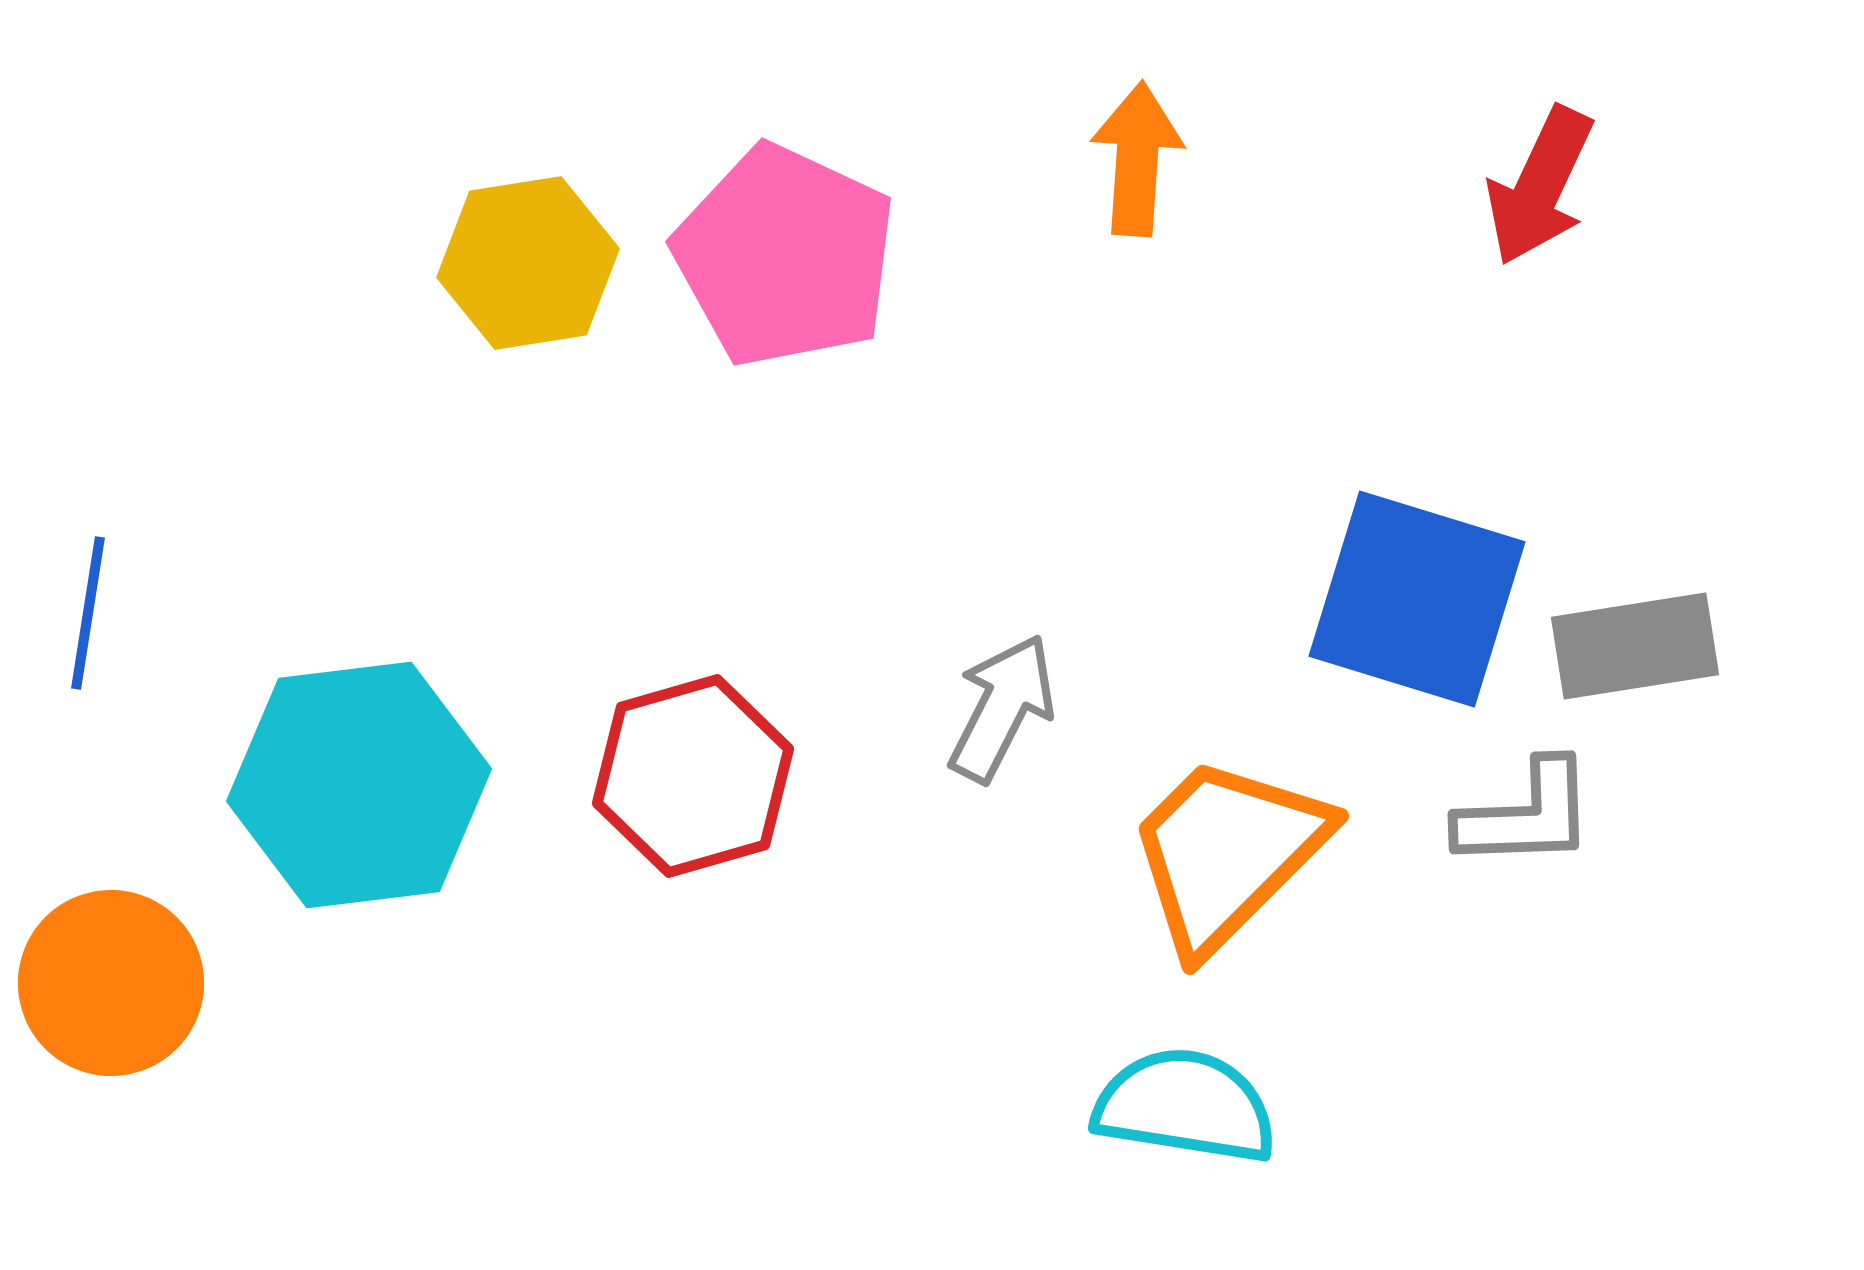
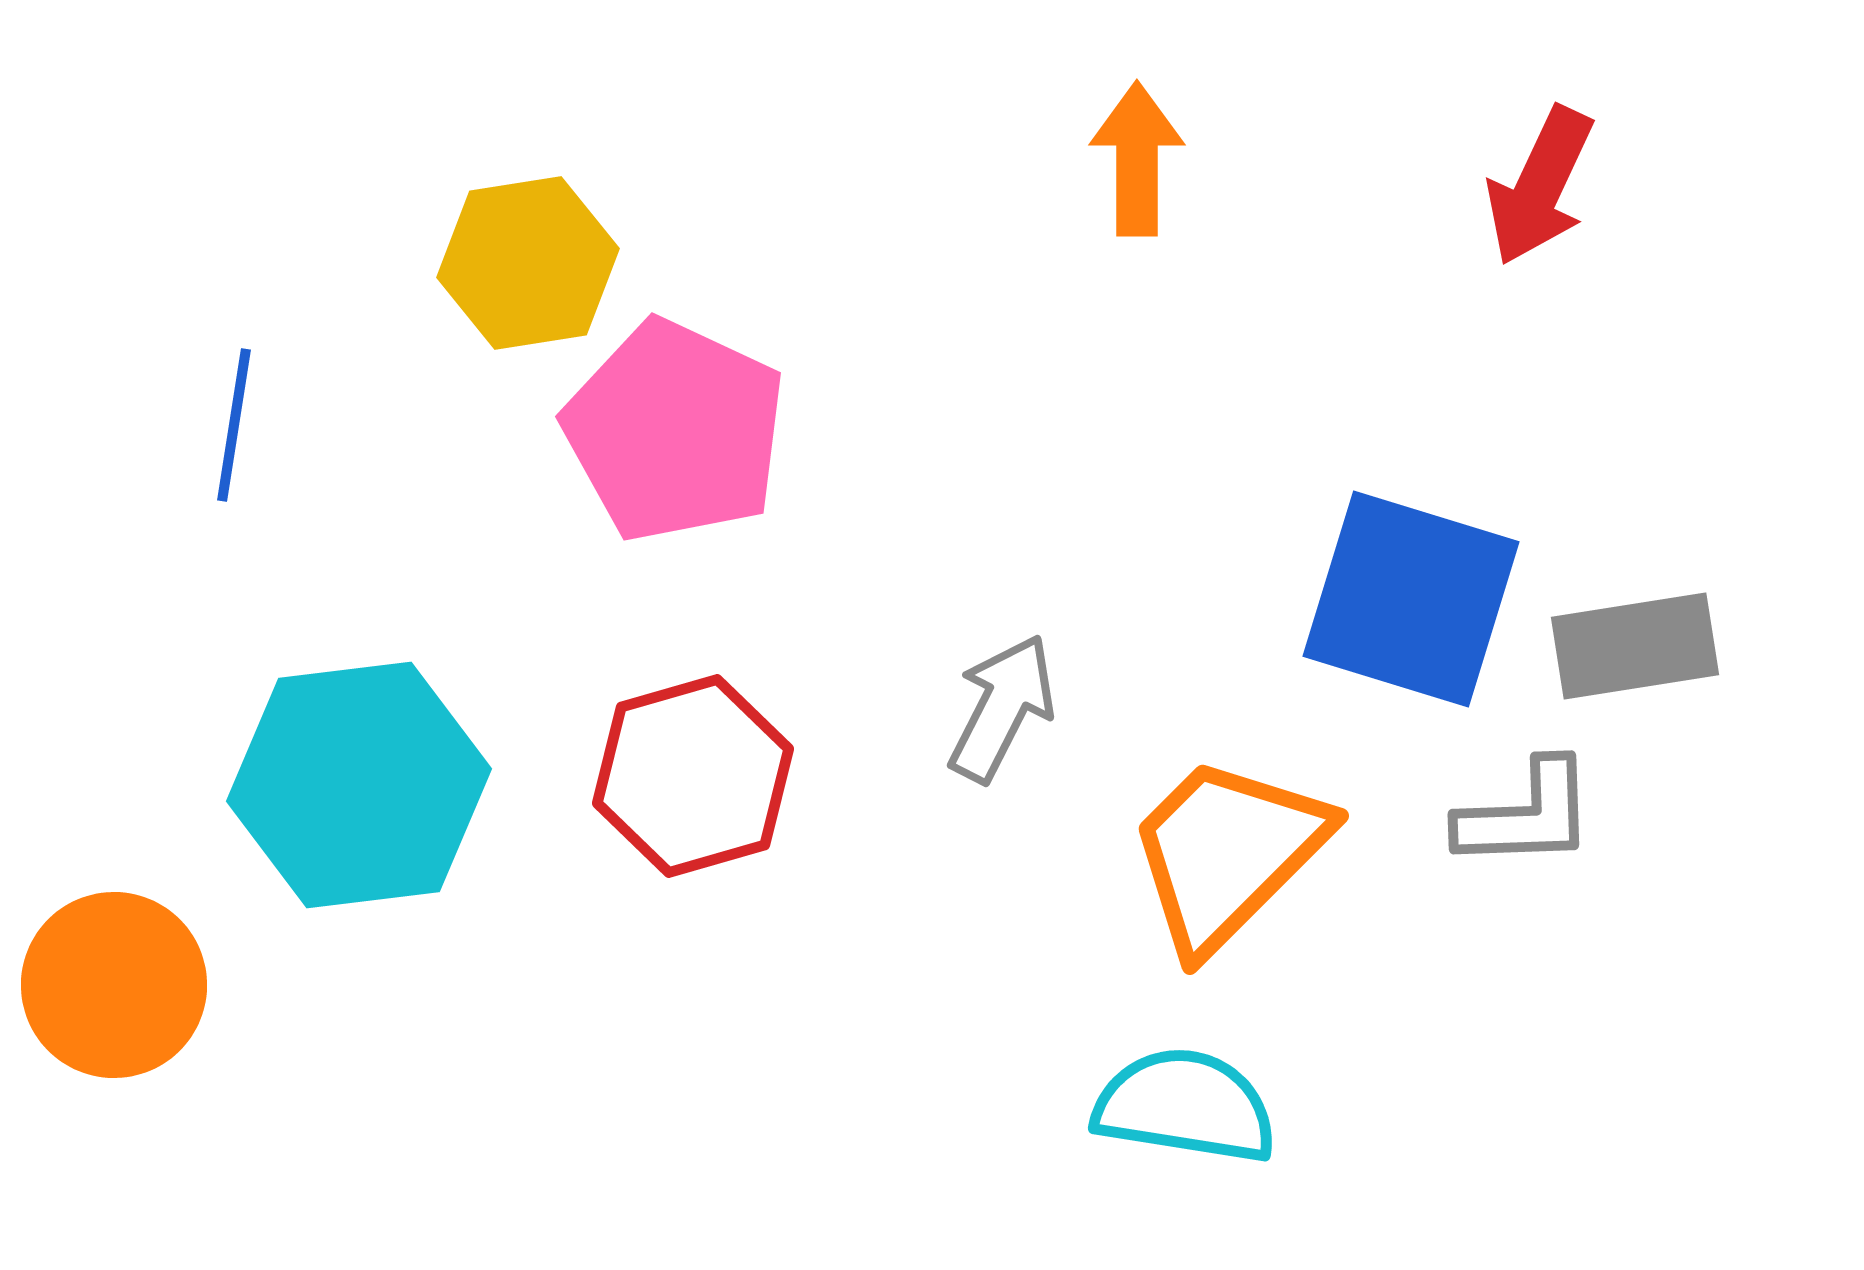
orange arrow: rotated 4 degrees counterclockwise
pink pentagon: moved 110 px left, 175 px down
blue square: moved 6 px left
blue line: moved 146 px right, 188 px up
orange circle: moved 3 px right, 2 px down
